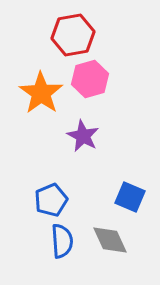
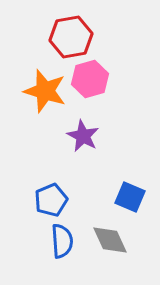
red hexagon: moved 2 px left, 2 px down
orange star: moved 4 px right, 2 px up; rotated 18 degrees counterclockwise
